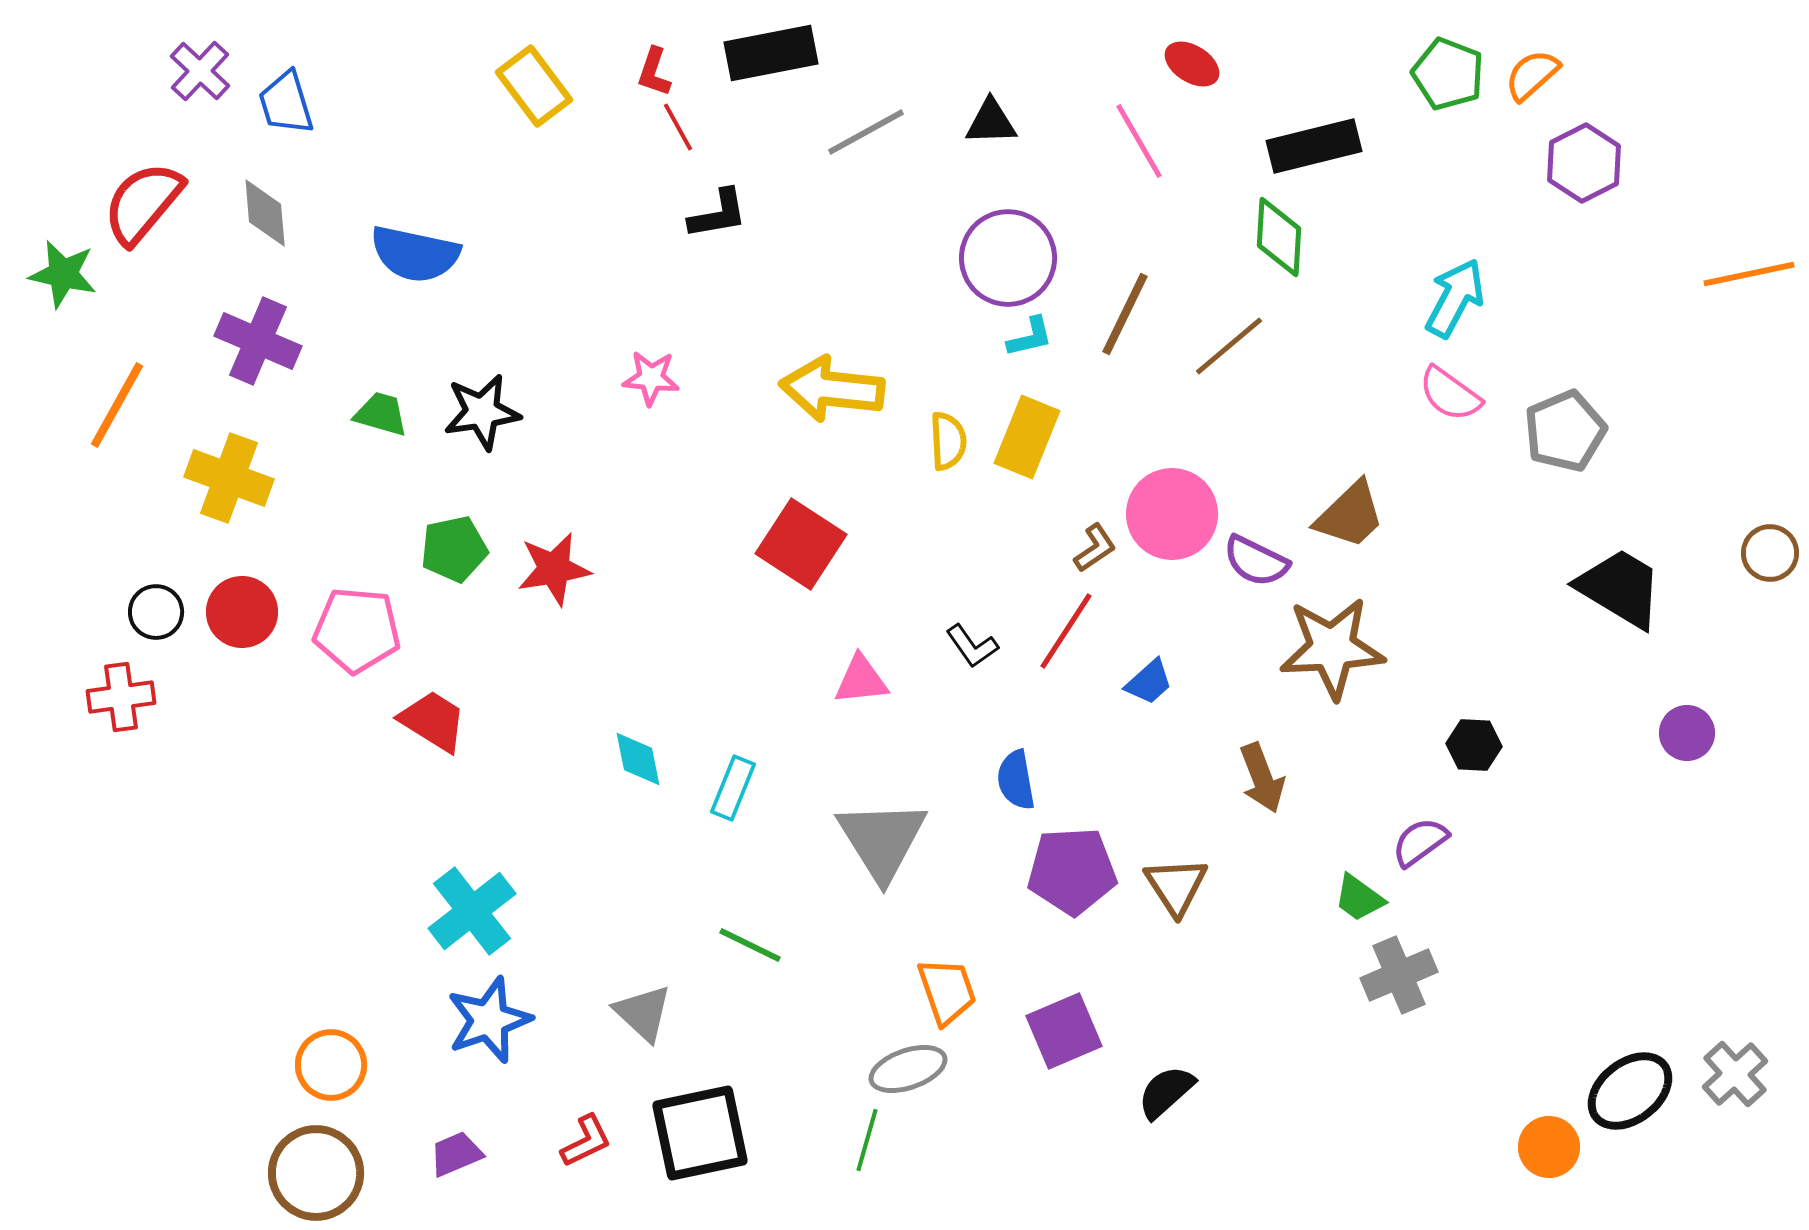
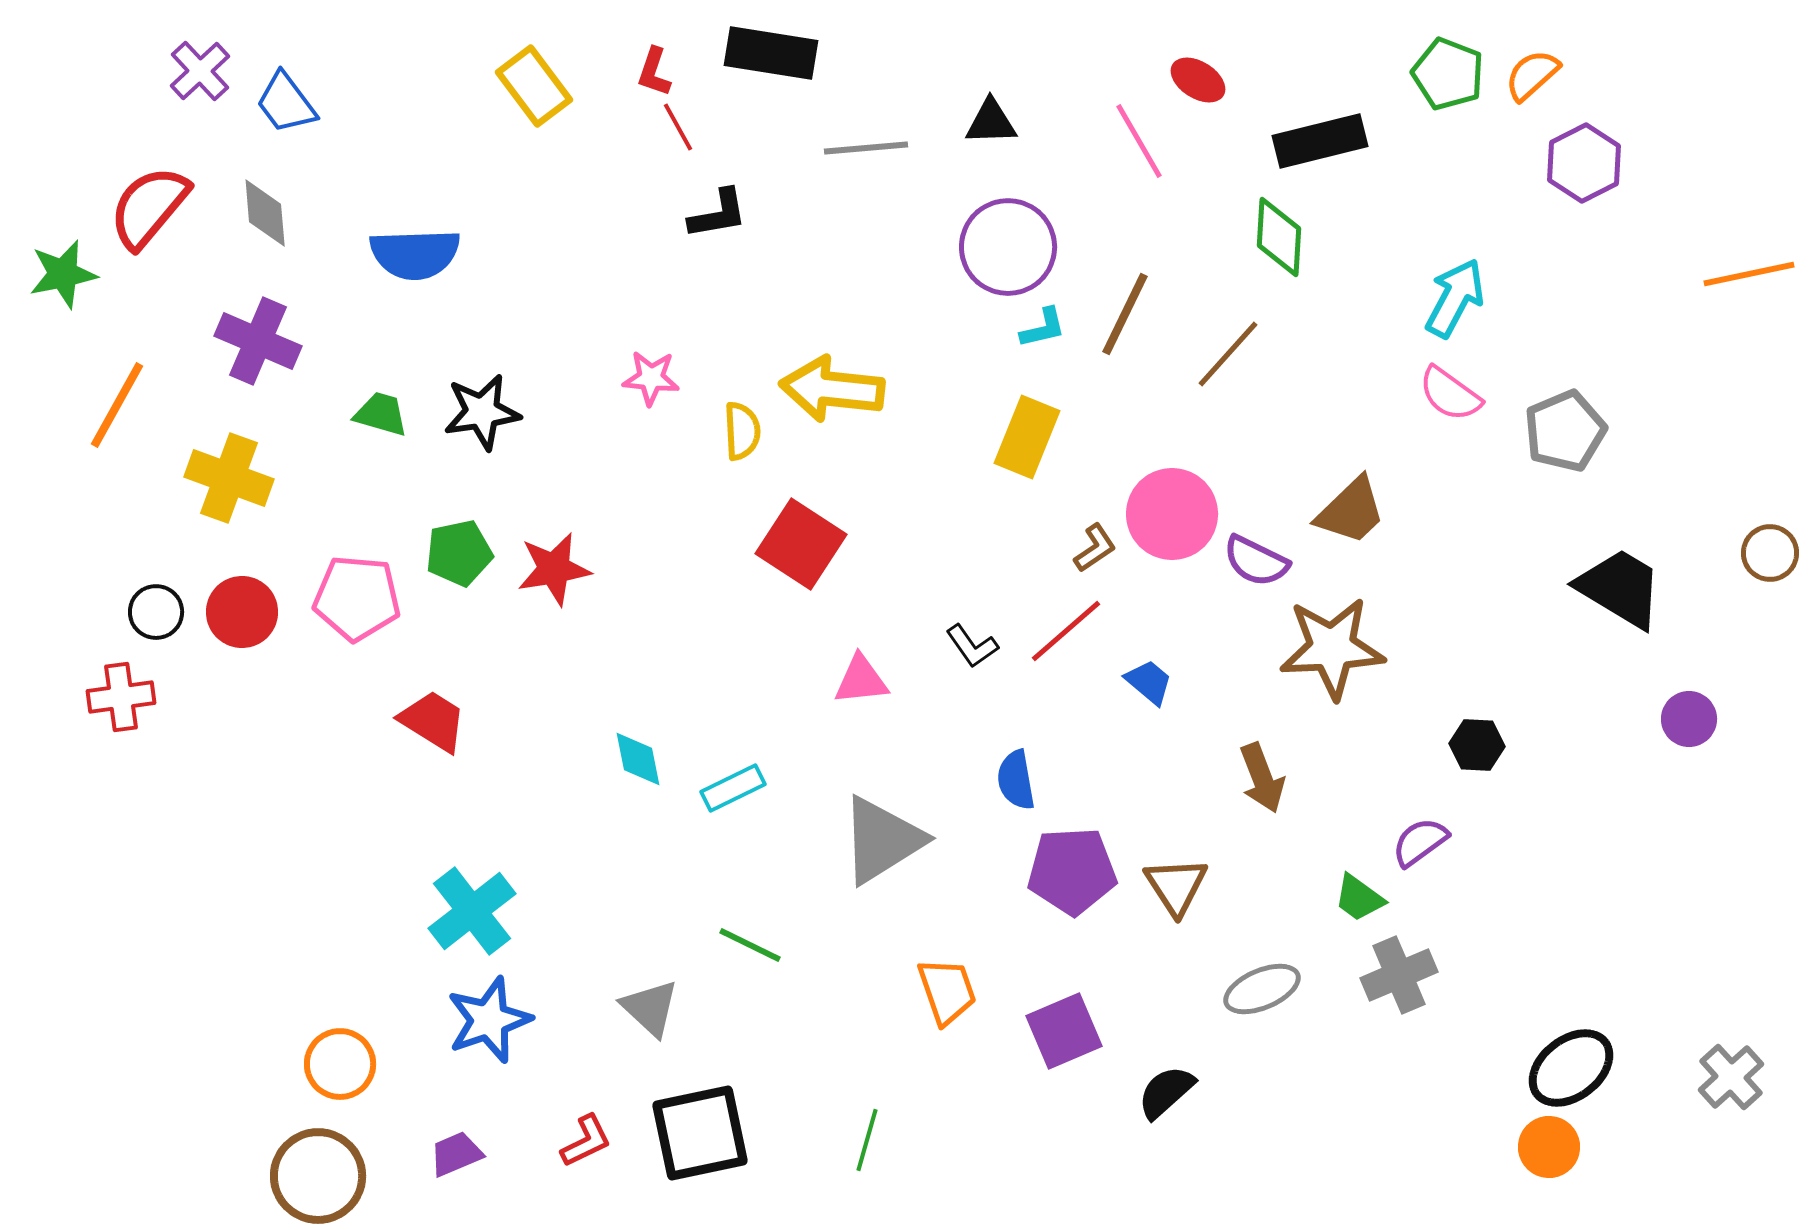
black rectangle at (771, 53): rotated 20 degrees clockwise
red ellipse at (1192, 64): moved 6 px right, 16 px down
purple cross at (200, 71): rotated 4 degrees clockwise
blue trapezoid at (286, 103): rotated 20 degrees counterclockwise
gray line at (866, 132): moved 16 px down; rotated 24 degrees clockwise
black rectangle at (1314, 146): moved 6 px right, 5 px up
red semicircle at (143, 203): moved 6 px right, 4 px down
blue semicircle at (415, 254): rotated 14 degrees counterclockwise
purple circle at (1008, 258): moved 11 px up
green star at (63, 274): rotated 24 degrees counterclockwise
cyan L-shape at (1030, 337): moved 13 px right, 9 px up
brown line at (1229, 346): moved 1 px left, 8 px down; rotated 8 degrees counterclockwise
yellow semicircle at (948, 441): moved 206 px left, 10 px up
brown trapezoid at (1350, 515): moved 1 px right, 4 px up
green pentagon at (454, 549): moved 5 px right, 4 px down
pink pentagon at (357, 630): moved 32 px up
red line at (1066, 631): rotated 16 degrees clockwise
blue trapezoid at (1149, 682): rotated 98 degrees counterclockwise
purple circle at (1687, 733): moved 2 px right, 14 px up
black hexagon at (1474, 745): moved 3 px right
cyan rectangle at (733, 788): rotated 42 degrees clockwise
gray triangle at (882, 840): rotated 30 degrees clockwise
gray triangle at (643, 1013): moved 7 px right, 5 px up
orange circle at (331, 1065): moved 9 px right, 1 px up
gray ellipse at (908, 1069): moved 354 px right, 80 px up; rotated 4 degrees counterclockwise
gray cross at (1735, 1074): moved 4 px left, 3 px down
black ellipse at (1630, 1091): moved 59 px left, 23 px up
brown circle at (316, 1173): moved 2 px right, 3 px down
